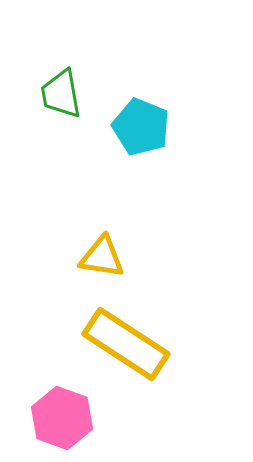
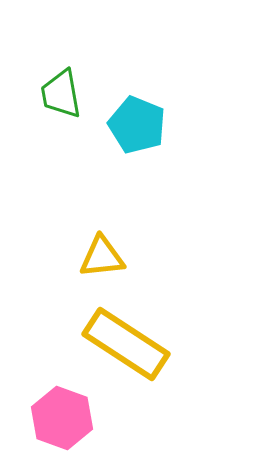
cyan pentagon: moved 4 px left, 2 px up
yellow triangle: rotated 15 degrees counterclockwise
